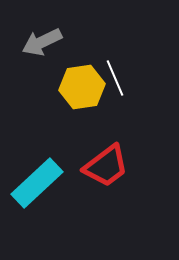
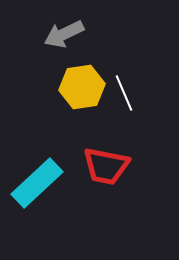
gray arrow: moved 22 px right, 8 px up
white line: moved 9 px right, 15 px down
red trapezoid: rotated 48 degrees clockwise
